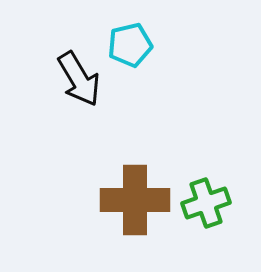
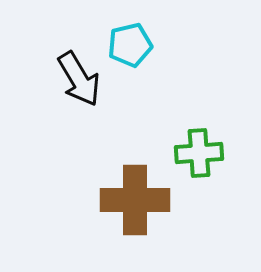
green cross: moved 7 px left, 50 px up; rotated 15 degrees clockwise
